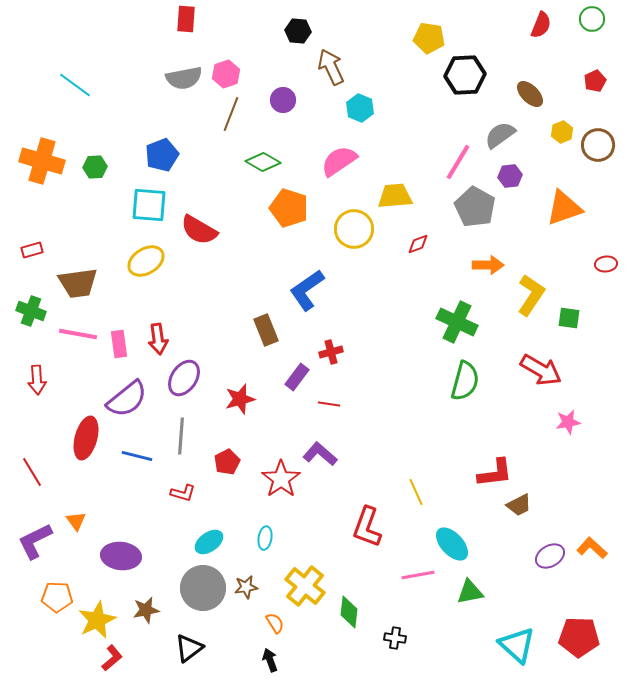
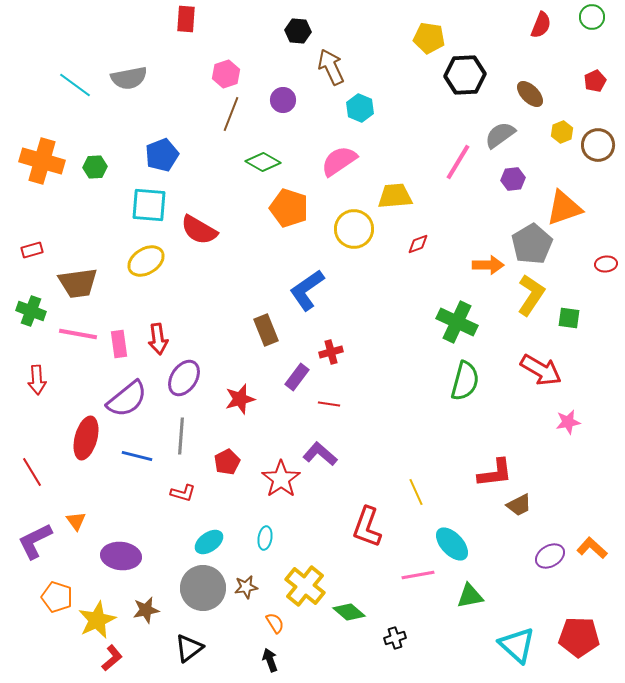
green circle at (592, 19): moved 2 px up
gray semicircle at (184, 78): moved 55 px left
purple hexagon at (510, 176): moved 3 px right, 3 px down
gray pentagon at (475, 207): moved 57 px right, 37 px down; rotated 12 degrees clockwise
green triangle at (470, 592): moved 4 px down
orange pentagon at (57, 597): rotated 16 degrees clockwise
green diamond at (349, 612): rotated 56 degrees counterclockwise
black cross at (395, 638): rotated 25 degrees counterclockwise
